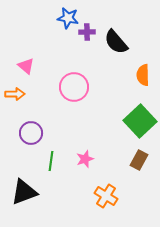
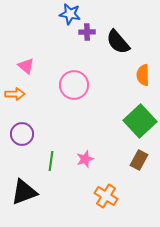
blue star: moved 2 px right, 4 px up
black semicircle: moved 2 px right
pink circle: moved 2 px up
purple circle: moved 9 px left, 1 px down
